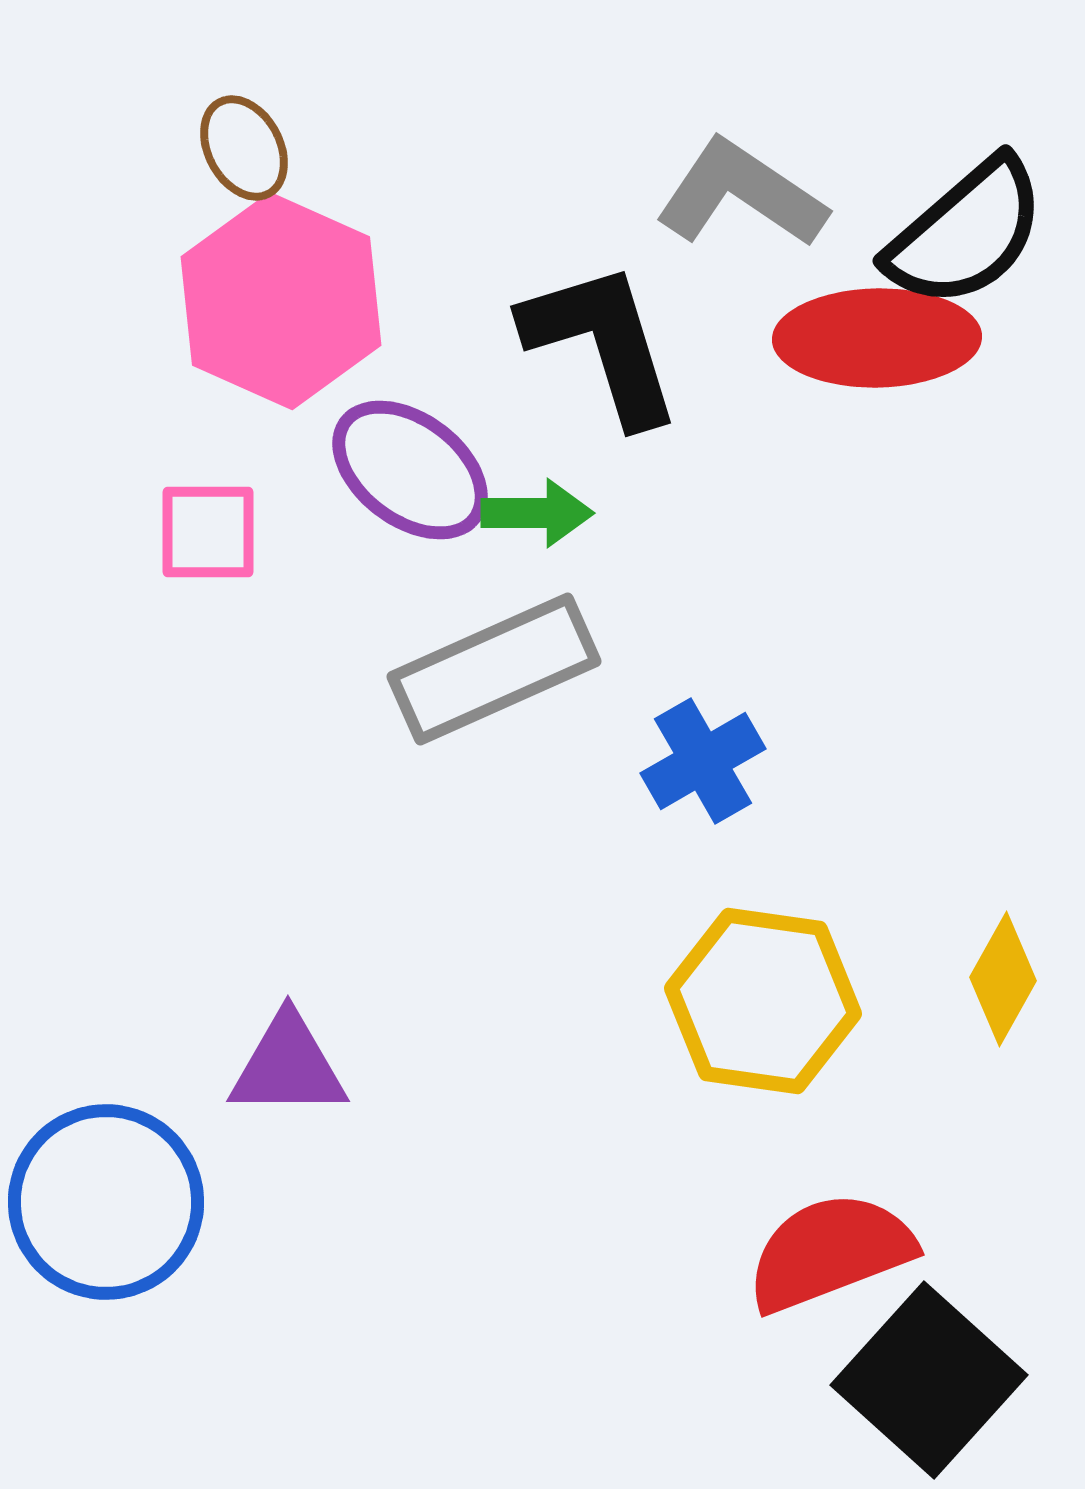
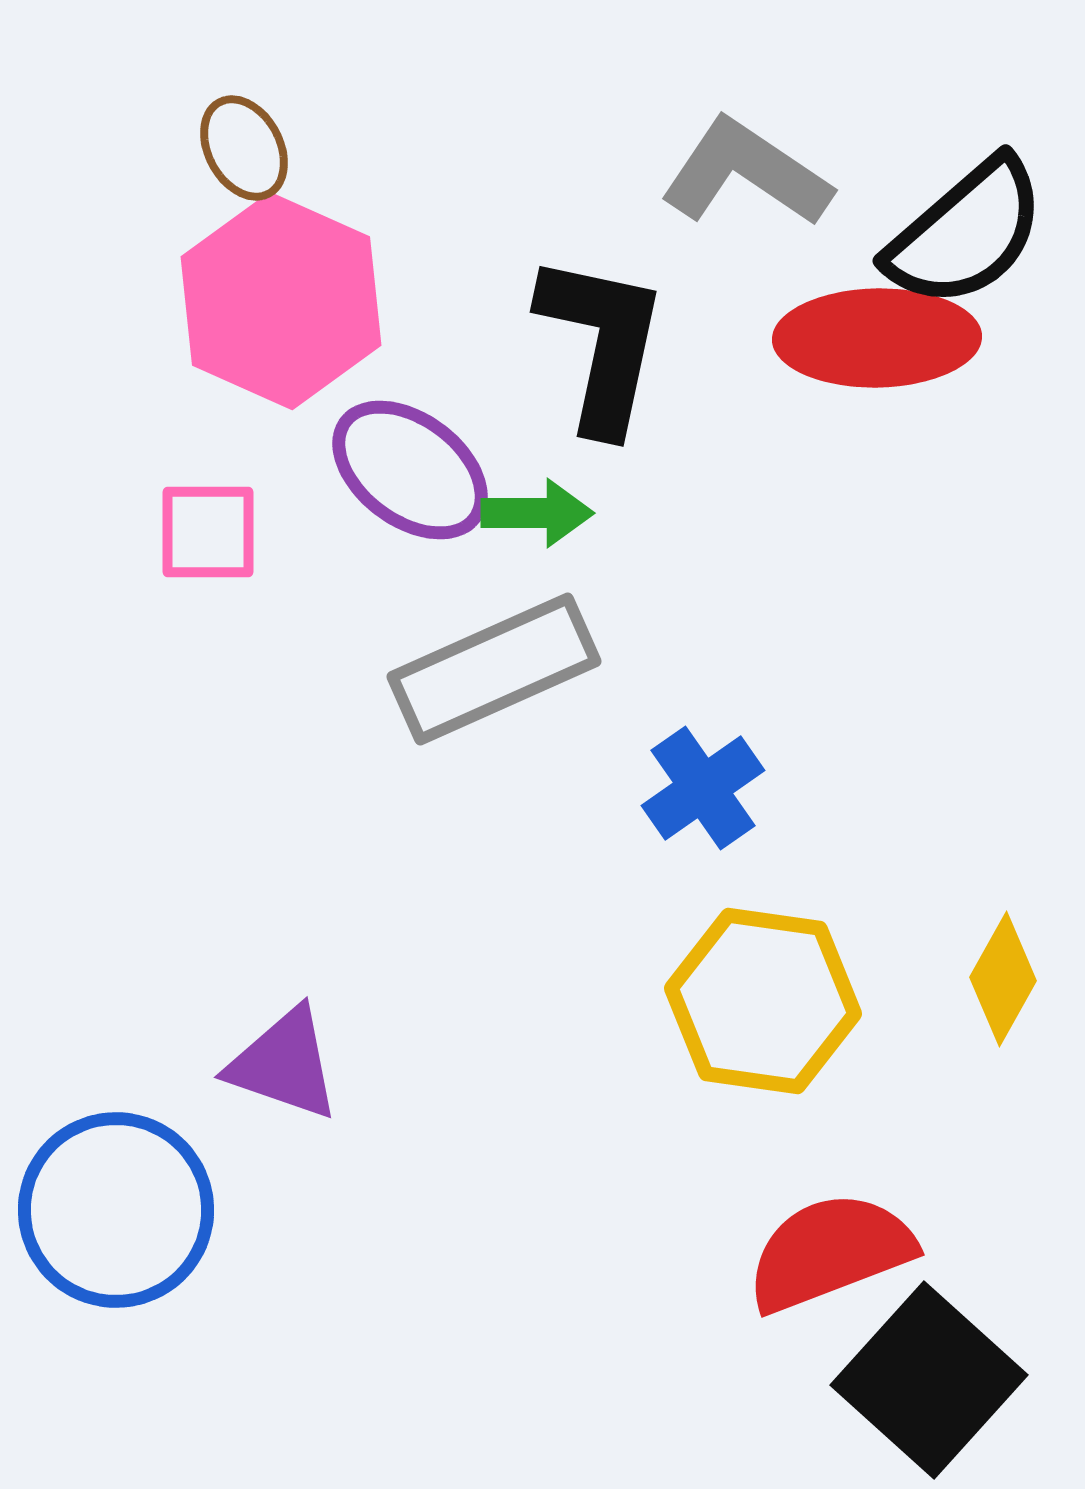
gray L-shape: moved 5 px right, 21 px up
black L-shape: rotated 29 degrees clockwise
blue cross: moved 27 px down; rotated 5 degrees counterclockwise
purple triangle: moved 4 px left, 2 px up; rotated 19 degrees clockwise
blue circle: moved 10 px right, 8 px down
